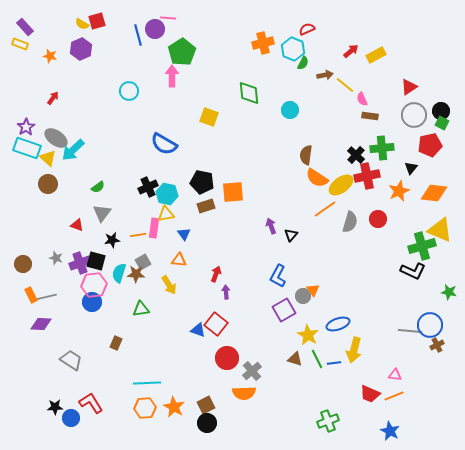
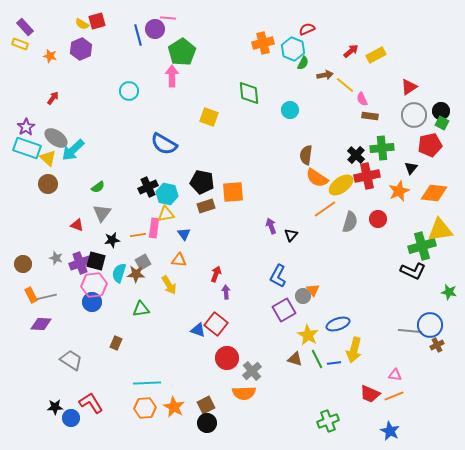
yellow triangle at (440, 230): rotated 32 degrees counterclockwise
